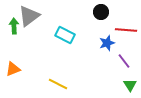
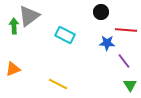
blue star: rotated 21 degrees clockwise
